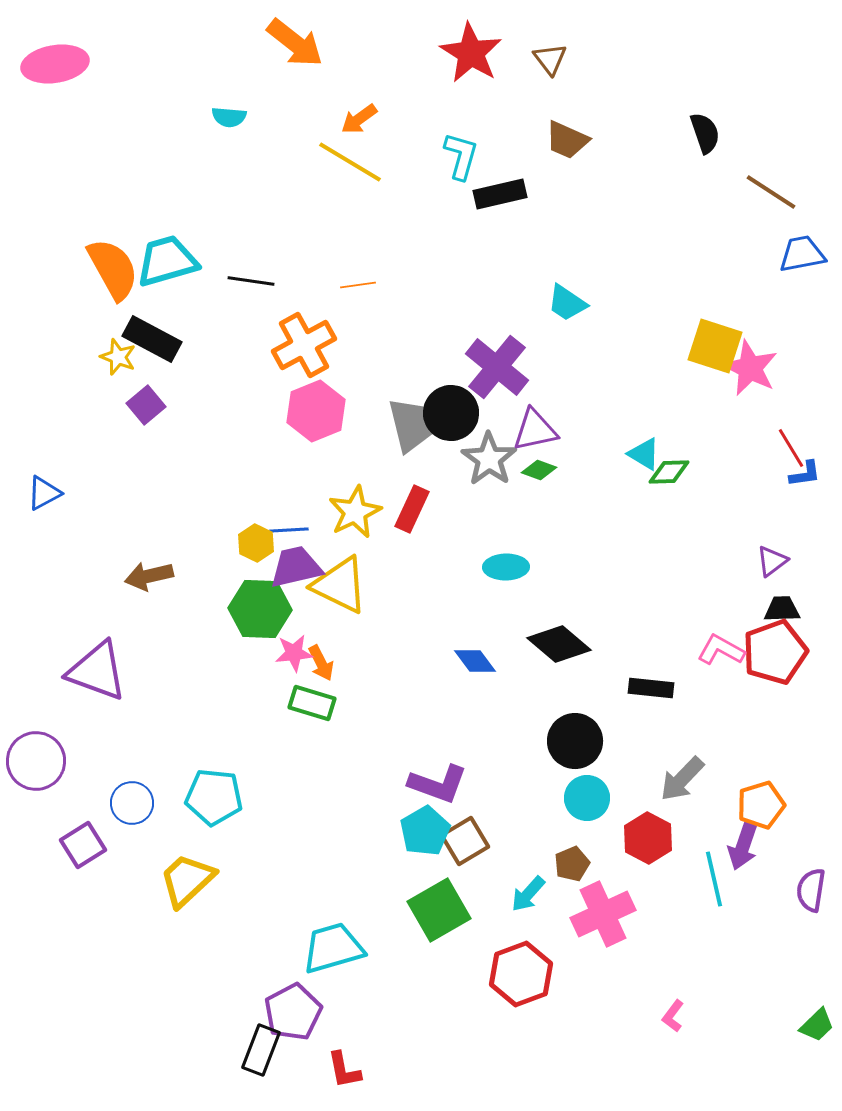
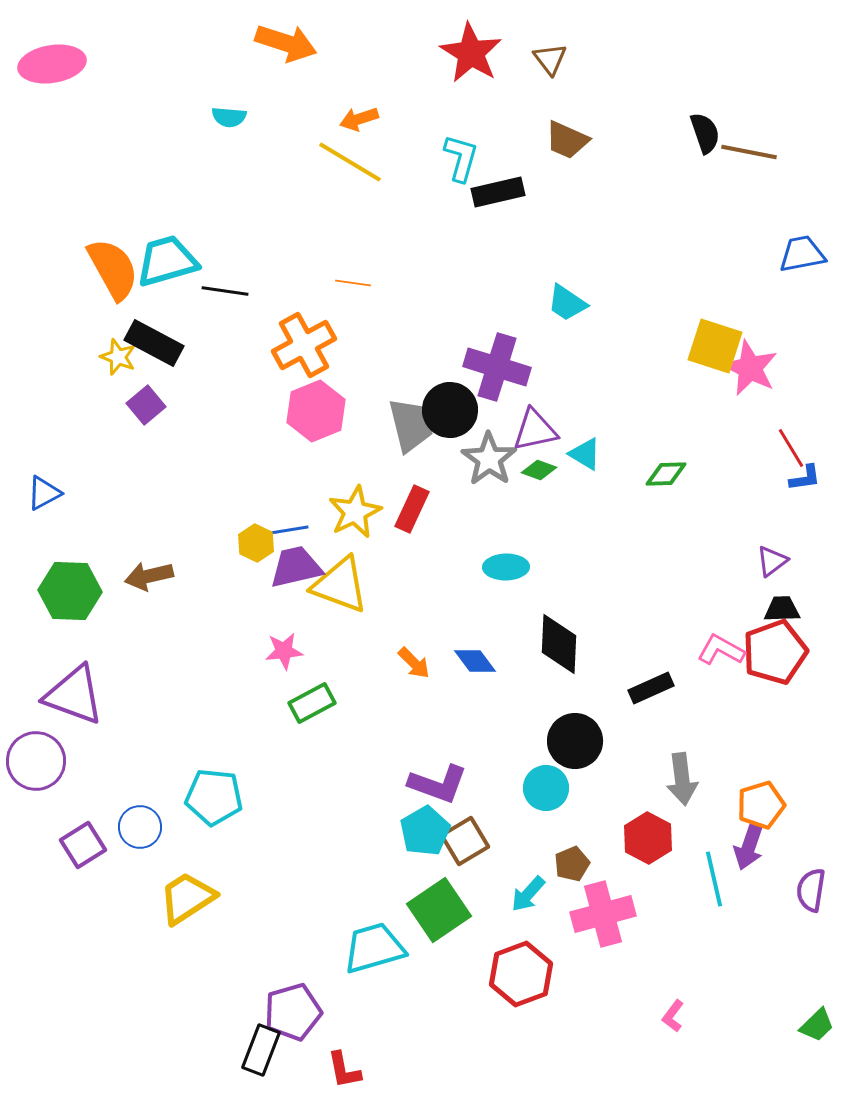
orange arrow at (295, 43): moved 9 px left; rotated 20 degrees counterclockwise
pink ellipse at (55, 64): moved 3 px left
orange arrow at (359, 119): rotated 18 degrees clockwise
cyan L-shape at (461, 156): moved 2 px down
brown line at (771, 192): moved 22 px left, 40 px up; rotated 22 degrees counterclockwise
black rectangle at (500, 194): moved 2 px left, 2 px up
black line at (251, 281): moved 26 px left, 10 px down
orange line at (358, 285): moved 5 px left, 2 px up; rotated 16 degrees clockwise
black rectangle at (152, 339): moved 2 px right, 4 px down
purple cross at (497, 367): rotated 22 degrees counterclockwise
black circle at (451, 413): moved 1 px left, 3 px up
cyan triangle at (644, 454): moved 59 px left
green diamond at (669, 472): moved 3 px left, 2 px down
blue L-shape at (805, 474): moved 4 px down
blue line at (289, 530): rotated 6 degrees counterclockwise
yellow triangle at (340, 585): rotated 6 degrees counterclockwise
green hexagon at (260, 609): moved 190 px left, 18 px up
black diamond at (559, 644): rotated 52 degrees clockwise
pink star at (294, 653): moved 10 px left, 2 px up
orange arrow at (321, 663): moved 93 px right; rotated 18 degrees counterclockwise
purple triangle at (97, 671): moved 23 px left, 24 px down
black rectangle at (651, 688): rotated 30 degrees counterclockwise
green rectangle at (312, 703): rotated 45 degrees counterclockwise
gray arrow at (682, 779): rotated 51 degrees counterclockwise
cyan circle at (587, 798): moved 41 px left, 10 px up
blue circle at (132, 803): moved 8 px right, 24 px down
purple arrow at (743, 846): moved 6 px right
yellow trapezoid at (187, 880): moved 18 px down; rotated 10 degrees clockwise
green square at (439, 910): rotated 4 degrees counterclockwise
pink cross at (603, 914): rotated 10 degrees clockwise
cyan trapezoid at (333, 948): moved 41 px right
purple pentagon at (293, 1012): rotated 12 degrees clockwise
